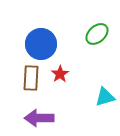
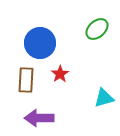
green ellipse: moved 5 px up
blue circle: moved 1 px left, 1 px up
brown rectangle: moved 5 px left, 2 px down
cyan triangle: moved 1 px left, 1 px down
